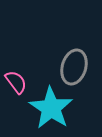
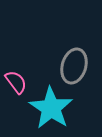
gray ellipse: moved 1 px up
